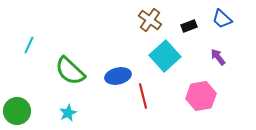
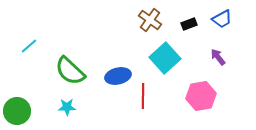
blue trapezoid: rotated 70 degrees counterclockwise
black rectangle: moved 2 px up
cyan line: moved 1 px down; rotated 24 degrees clockwise
cyan square: moved 2 px down
red line: rotated 15 degrees clockwise
cyan star: moved 1 px left, 6 px up; rotated 24 degrees clockwise
